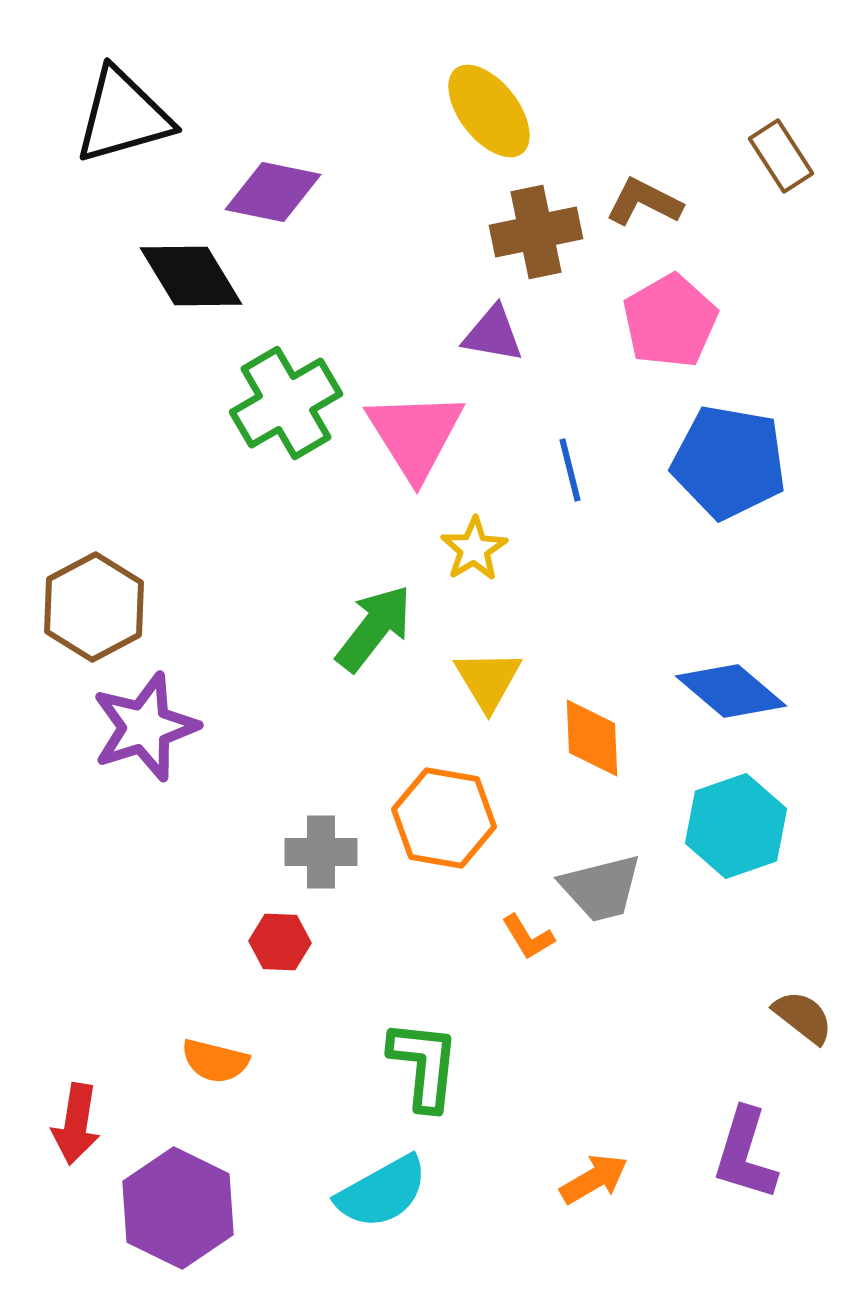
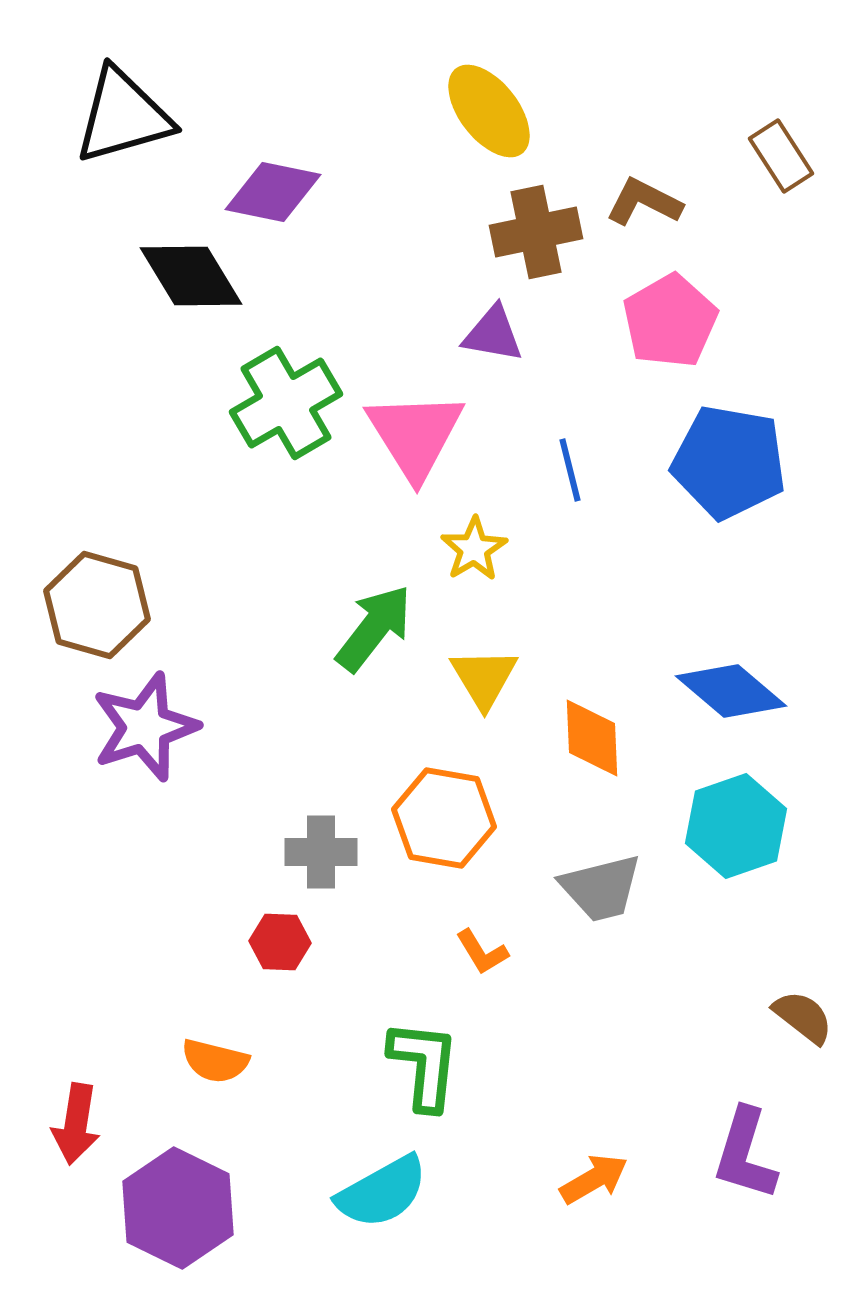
brown hexagon: moved 3 px right, 2 px up; rotated 16 degrees counterclockwise
yellow triangle: moved 4 px left, 2 px up
orange L-shape: moved 46 px left, 15 px down
